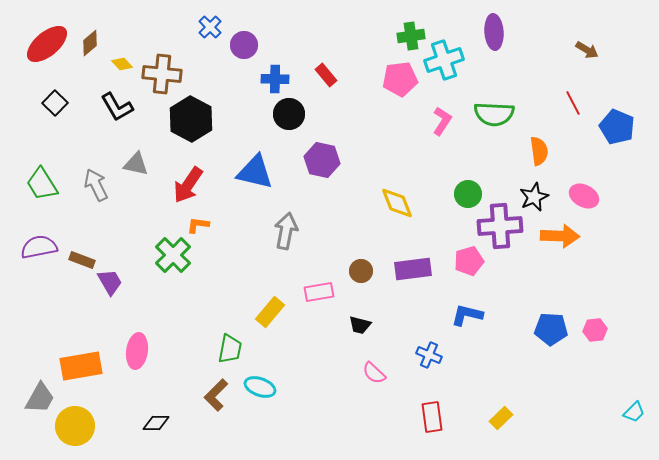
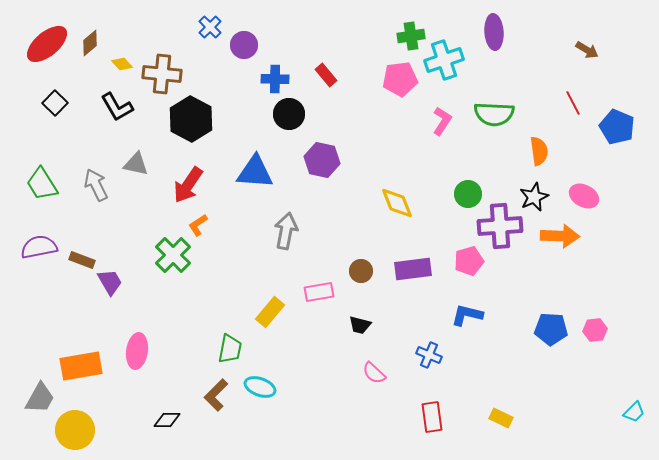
blue triangle at (255, 172): rotated 9 degrees counterclockwise
orange L-shape at (198, 225): rotated 40 degrees counterclockwise
yellow rectangle at (501, 418): rotated 70 degrees clockwise
black diamond at (156, 423): moved 11 px right, 3 px up
yellow circle at (75, 426): moved 4 px down
